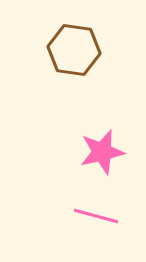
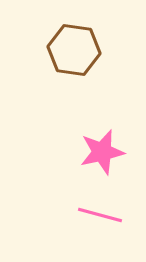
pink line: moved 4 px right, 1 px up
